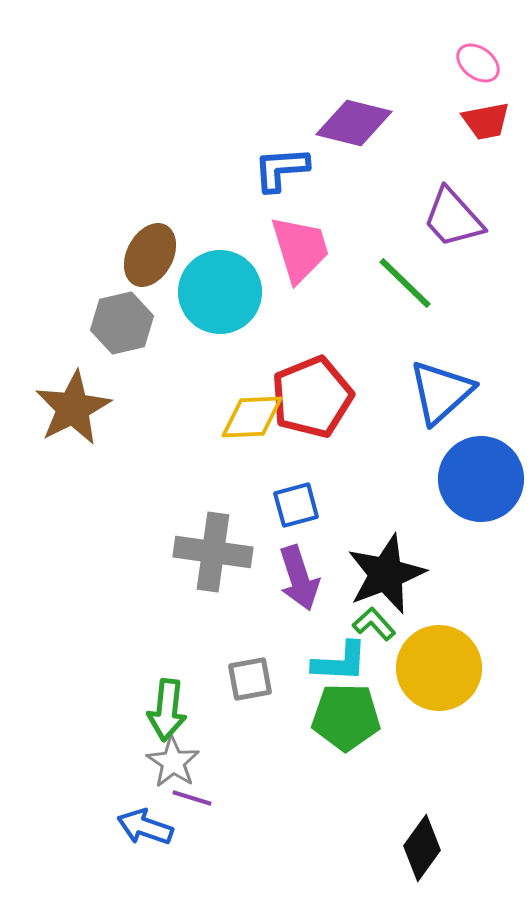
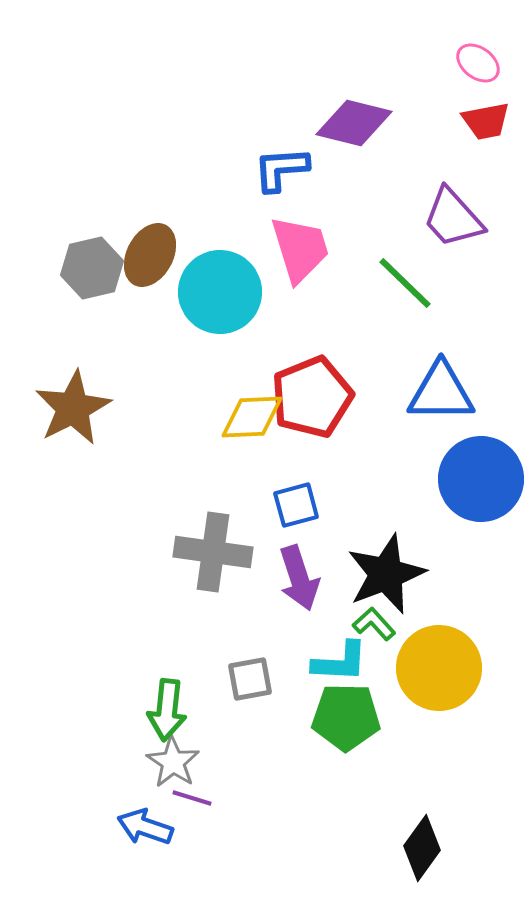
gray hexagon: moved 30 px left, 55 px up
blue triangle: rotated 42 degrees clockwise
